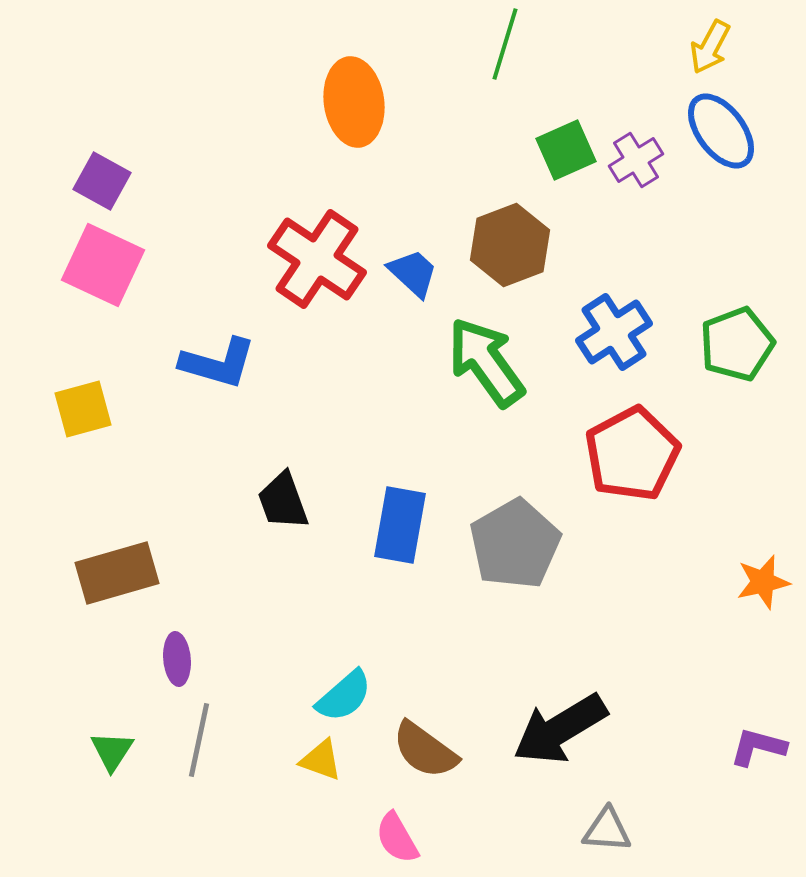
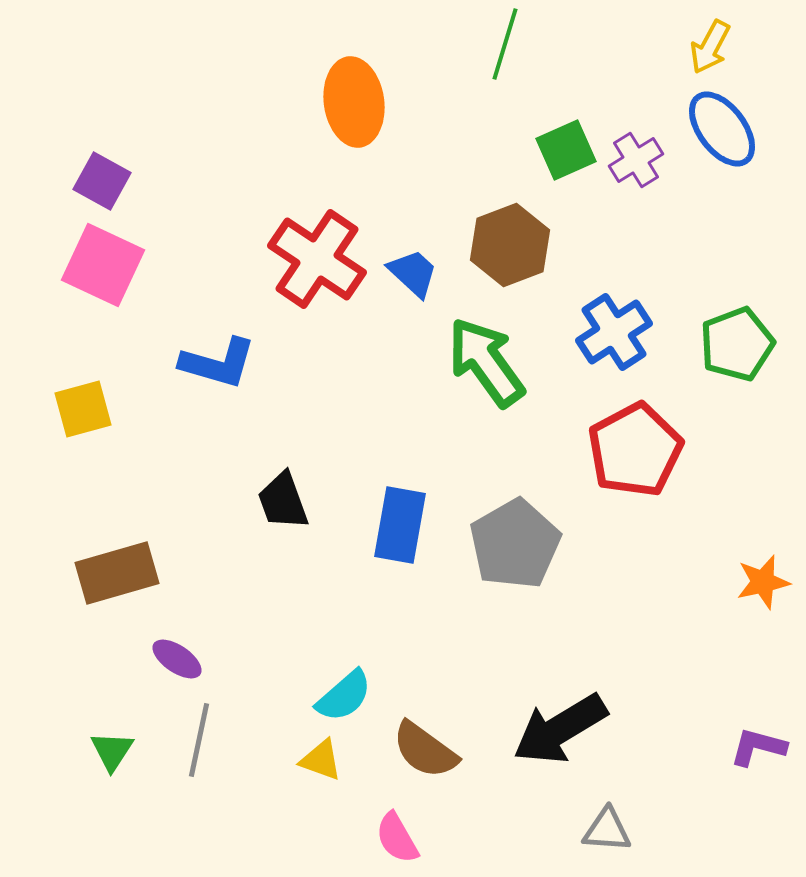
blue ellipse: moved 1 px right, 2 px up
red pentagon: moved 3 px right, 4 px up
purple ellipse: rotated 51 degrees counterclockwise
